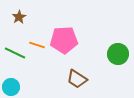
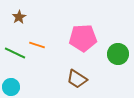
pink pentagon: moved 19 px right, 2 px up
